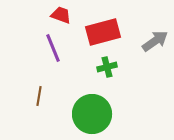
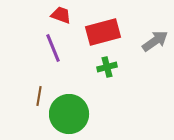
green circle: moved 23 px left
